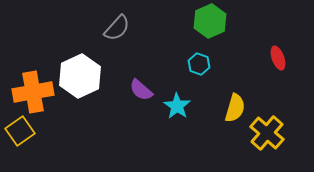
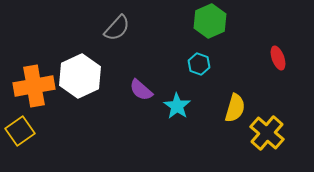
orange cross: moved 1 px right, 6 px up
